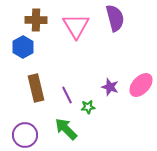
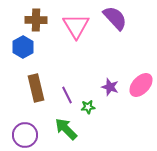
purple semicircle: rotated 28 degrees counterclockwise
